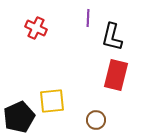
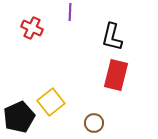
purple line: moved 18 px left, 6 px up
red cross: moved 4 px left
yellow square: moved 1 px left, 1 px down; rotated 32 degrees counterclockwise
brown circle: moved 2 px left, 3 px down
